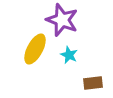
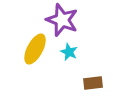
cyan star: moved 3 px up
